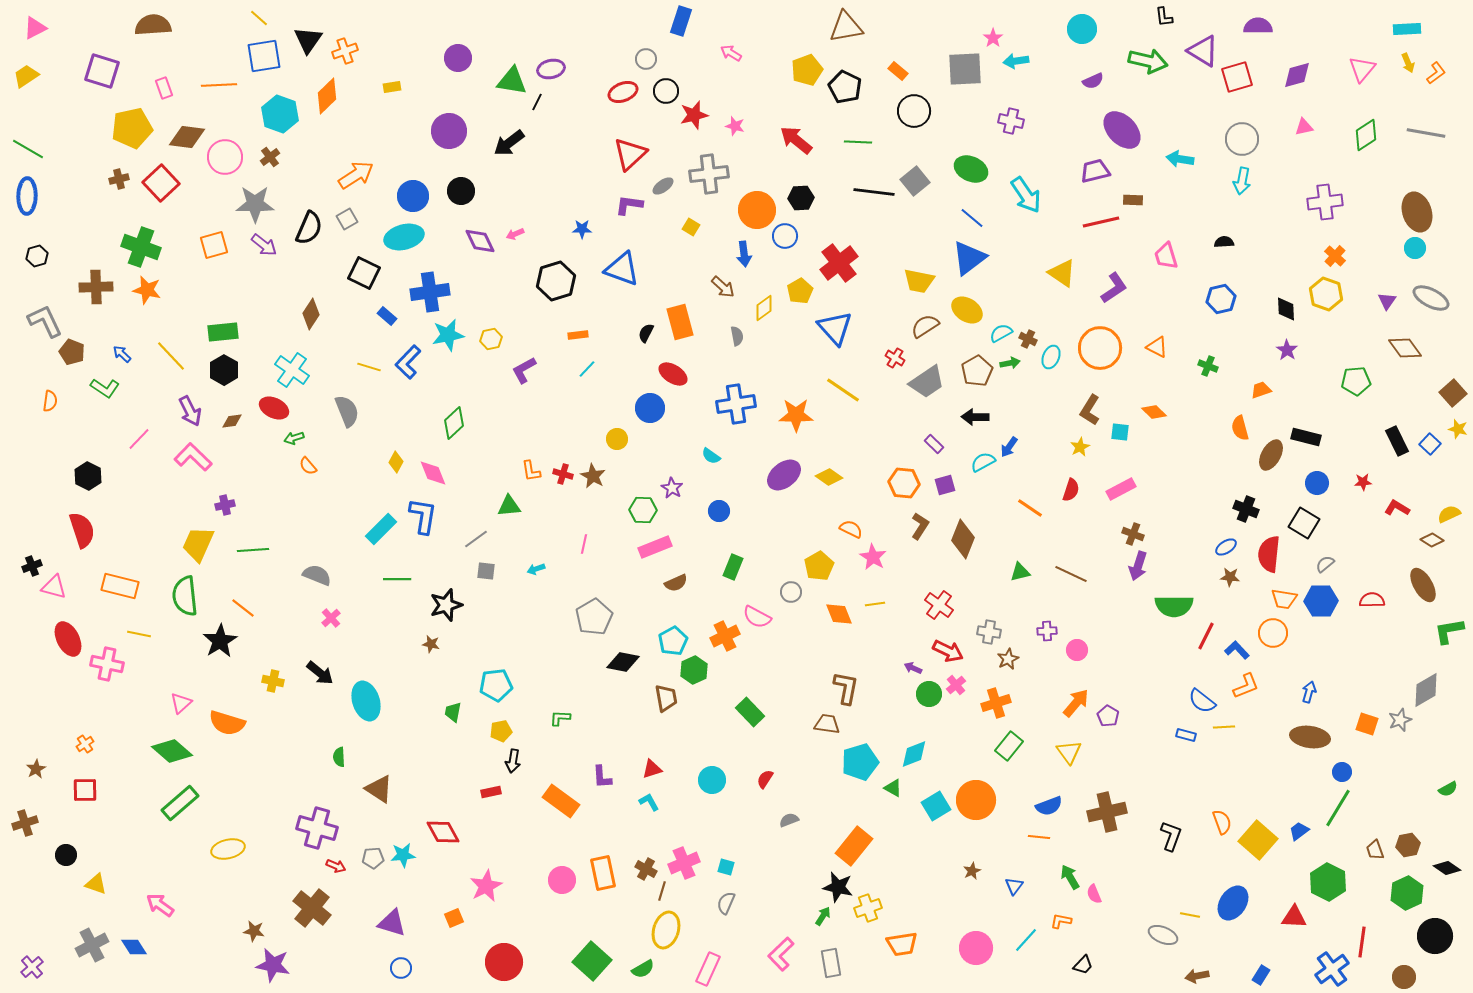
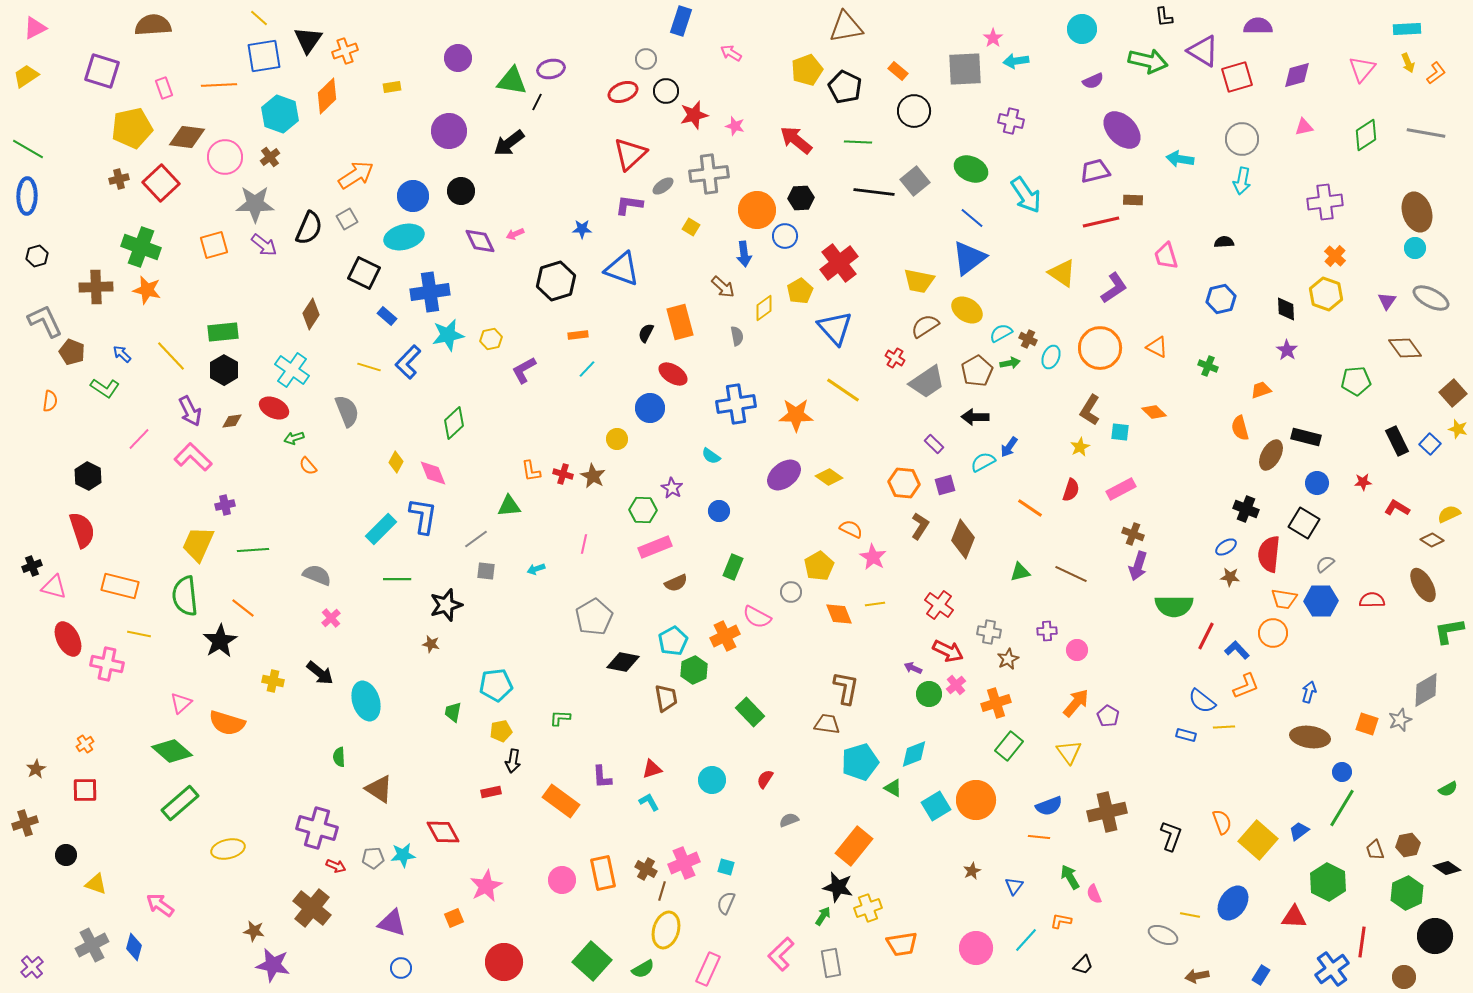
green line at (1338, 808): moved 4 px right
blue diamond at (134, 947): rotated 48 degrees clockwise
